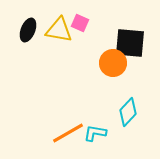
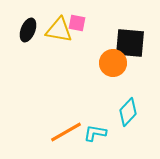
pink square: moved 3 px left; rotated 12 degrees counterclockwise
orange line: moved 2 px left, 1 px up
